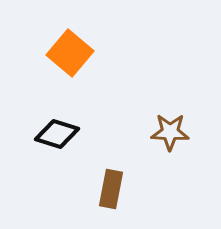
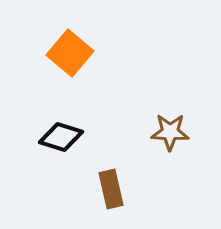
black diamond: moved 4 px right, 3 px down
brown rectangle: rotated 24 degrees counterclockwise
